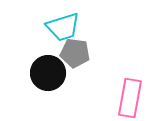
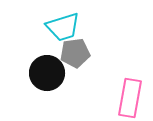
gray pentagon: rotated 16 degrees counterclockwise
black circle: moved 1 px left
